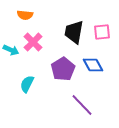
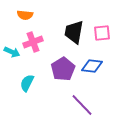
pink square: moved 1 px down
pink cross: rotated 24 degrees clockwise
cyan arrow: moved 1 px right, 2 px down
blue diamond: moved 1 px left, 1 px down; rotated 55 degrees counterclockwise
cyan semicircle: moved 1 px up
